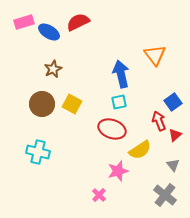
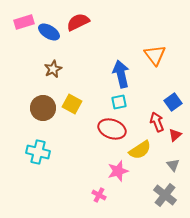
brown circle: moved 1 px right, 4 px down
red arrow: moved 2 px left, 1 px down
pink cross: rotated 16 degrees counterclockwise
